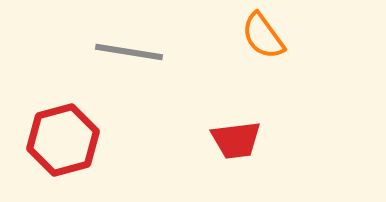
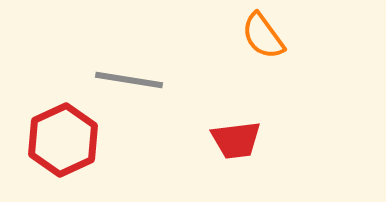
gray line: moved 28 px down
red hexagon: rotated 10 degrees counterclockwise
